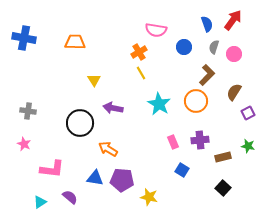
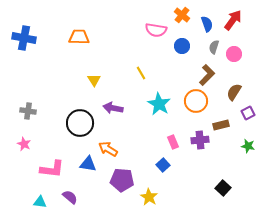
orange trapezoid: moved 4 px right, 5 px up
blue circle: moved 2 px left, 1 px up
orange cross: moved 43 px right, 37 px up; rotated 21 degrees counterclockwise
brown rectangle: moved 2 px left, 32 px up
blue square: moved 19 px left, 5 px up; rotated 16 degrees clockwise
blue triangle: moved 7 px left, 14 px up
yellow star: rotated 18 degrees clockwise
cyan triangle: rotated 40 degrees clockwise
